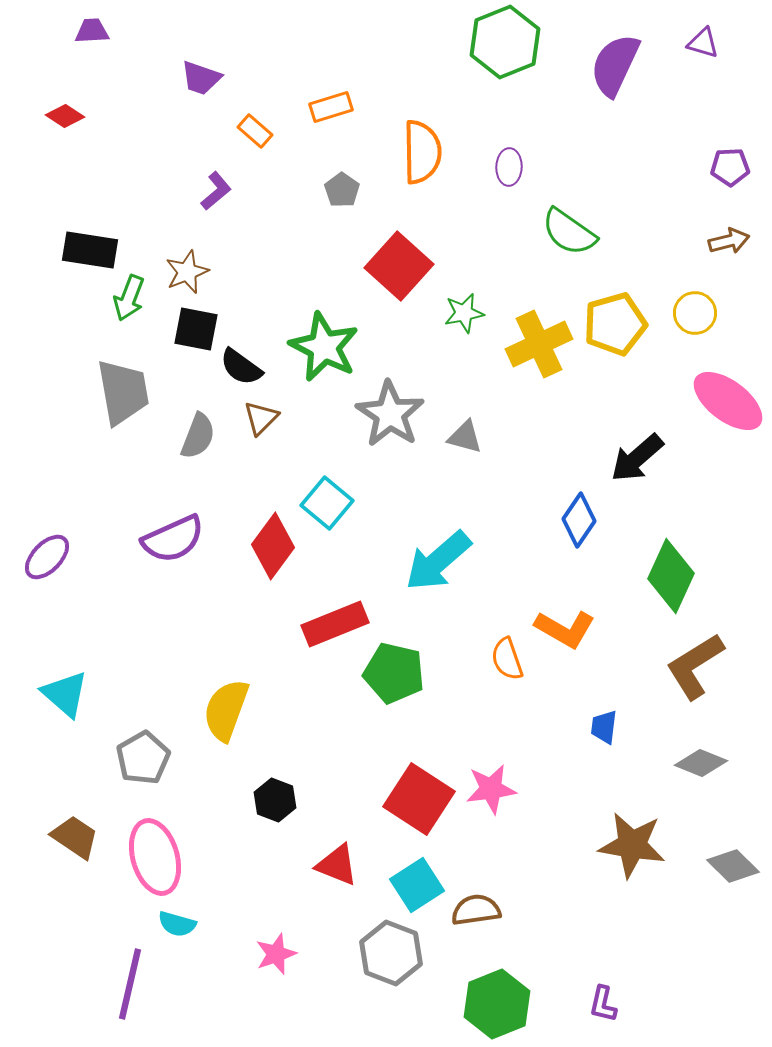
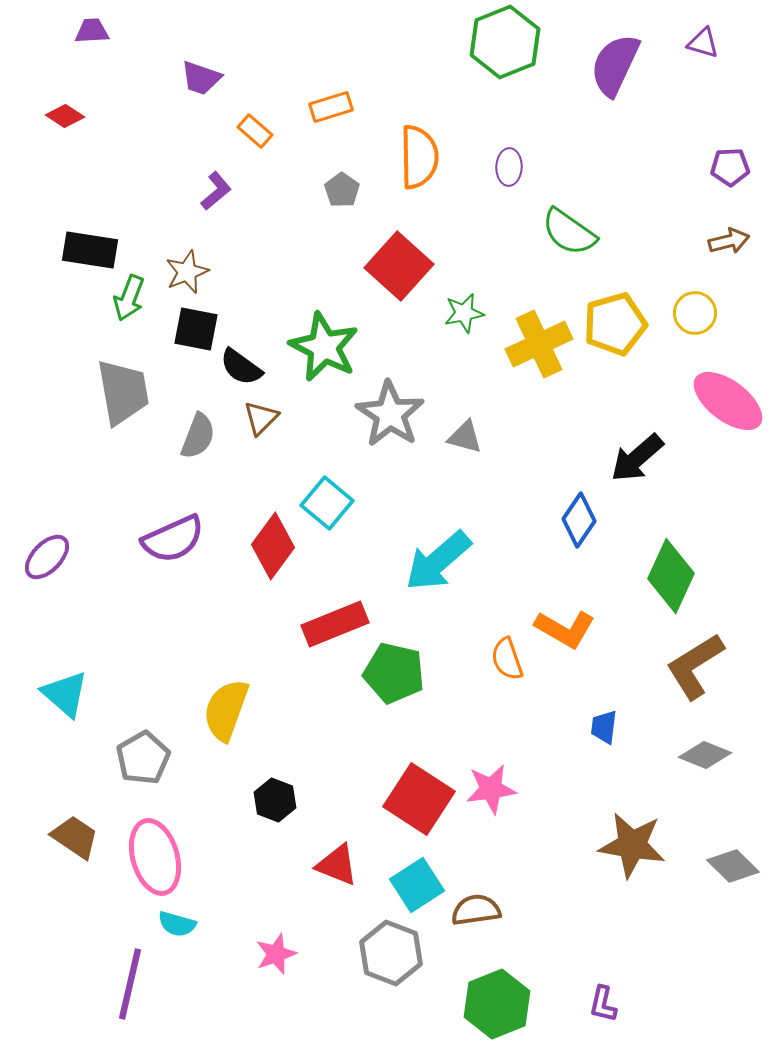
orange semicircle at (422, 152): moved 3 px left, 5 px down
gray diamond at (701, 763): moved 4 px right, 8 px up
